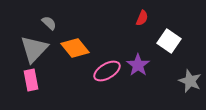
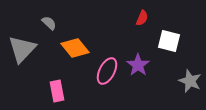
white square: rotated 20 degrees counterclockwise
gray triangle: moved 12 px left
pink ellipse: rotated 32 degrees counterclockwise
pink rectangle: moved 26 px right, 11 px down
